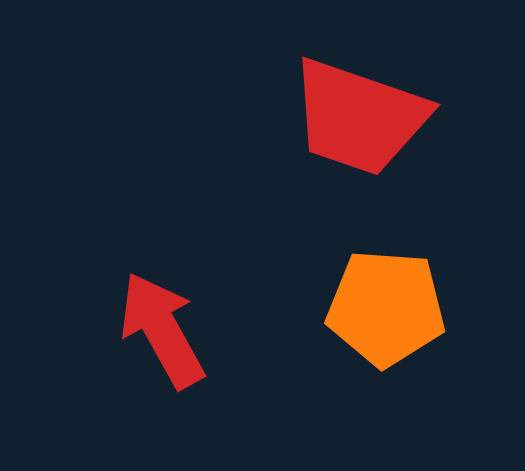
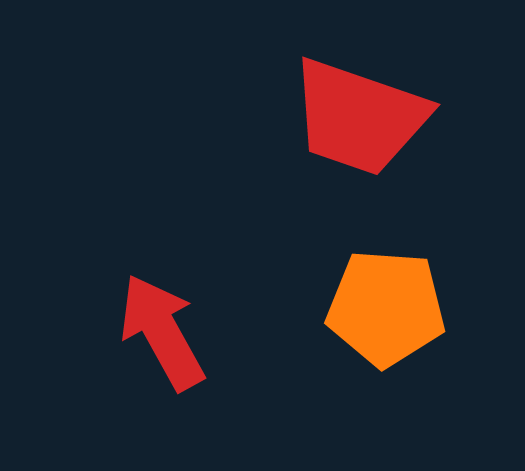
red arrow: moved 2 px down
